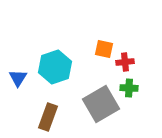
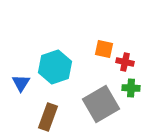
red cross: rotated 18 degrees clockwise
blue triangle: moved 3 px right, 5 px down
green cross: moved 2 px right
